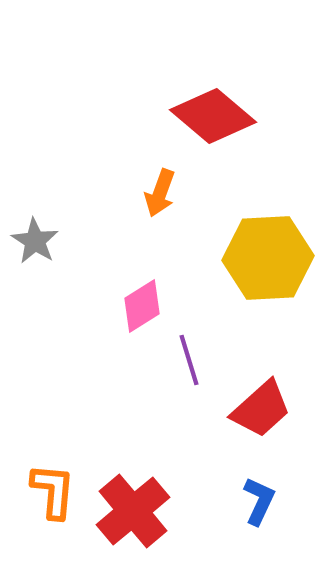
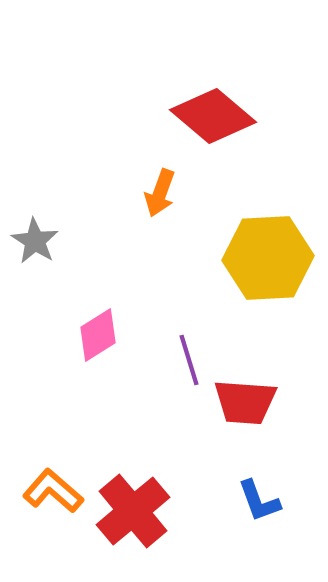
pink diamond: moved 44 px left, 29 px down
red trapezoid: moved 16 px left, 7 px up; rotated 46 degrees clockwise
orange L-shape: rotated 54 degrees counterclockwise
blue L-shape: rotated 135 degrees clockwise
